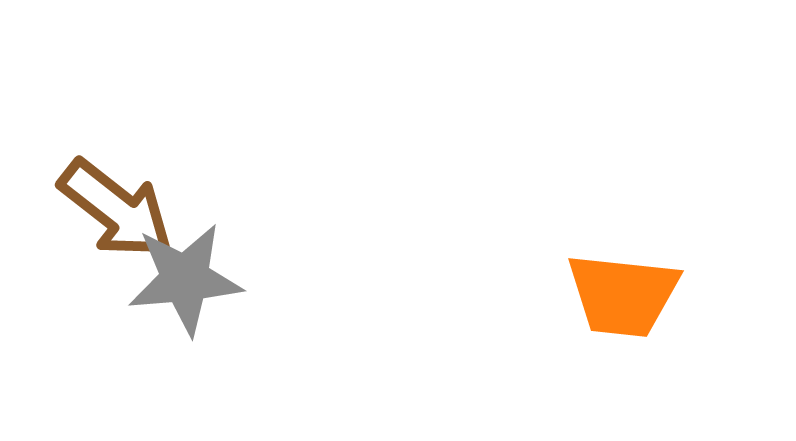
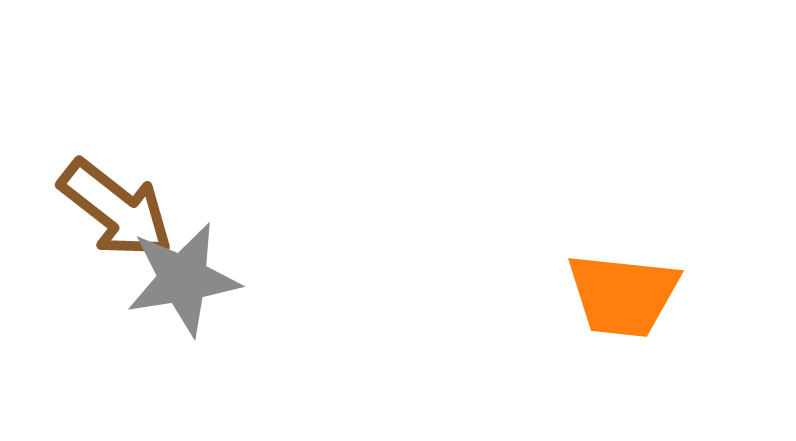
gray star: moved 2 px left; rotated 4 degrees counterclockwise
